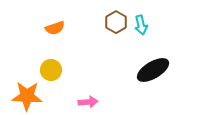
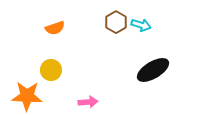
cyan arrow: rotated 60 degrees counterclockwise
